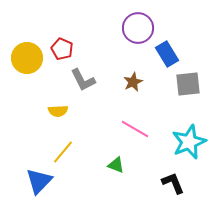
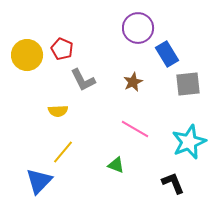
yellow circle: moved 3 px up
